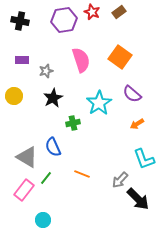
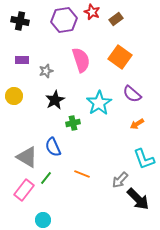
brown rectangle: moved 3 px left, 7 px down
black star: moved 2 px right, 2 px down
